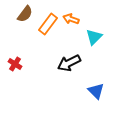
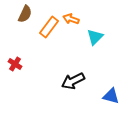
brown semicircle: rotated 12 degrees counterclockwise
orange rectangle: moved 1 px right, 3 px down
cyan triangle: moved 1 px right
black arrow: moved 4 px right, 18 px down
blue triangle: moved 15 px right, 5 px down; rotated 30 degrees counterclockwise
